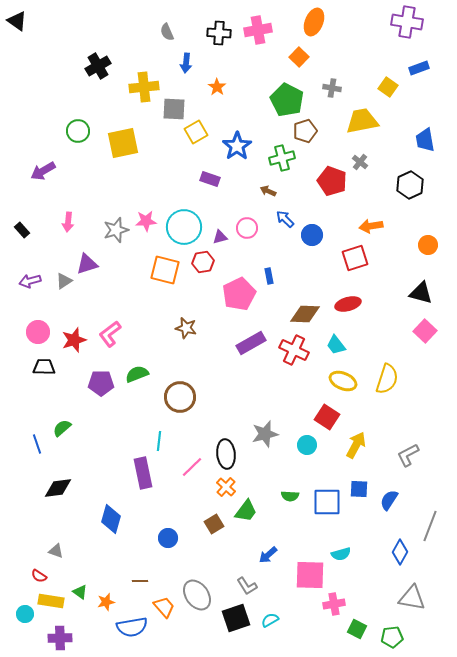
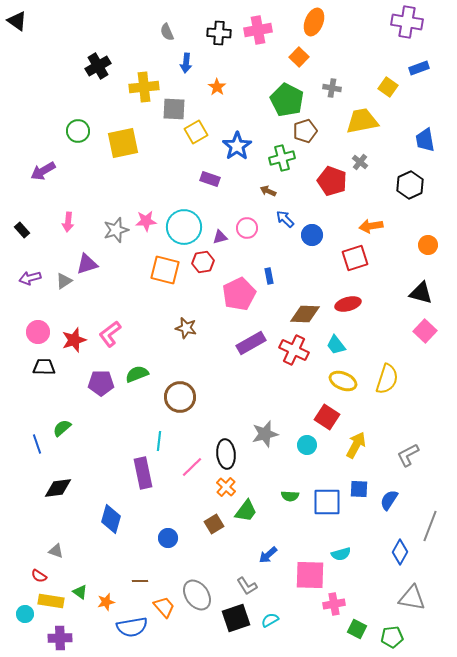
purple arrow at (30, 281): moved 3 px up
